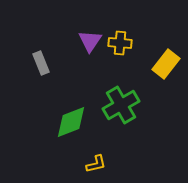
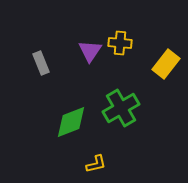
purple triangle: moved 10 px down
green cross: moved 3 px down
